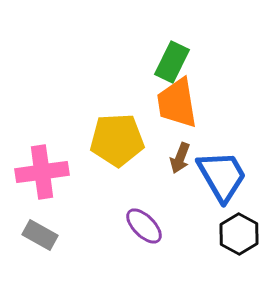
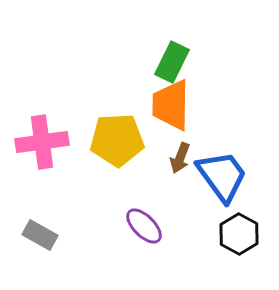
orange trapezoid: moved 6 px left, 2 px down; rotated 10 degrees clockwise
pink cross: moved 30 px up
blue trapezoid: rotated 6 degrees counterclockwise
